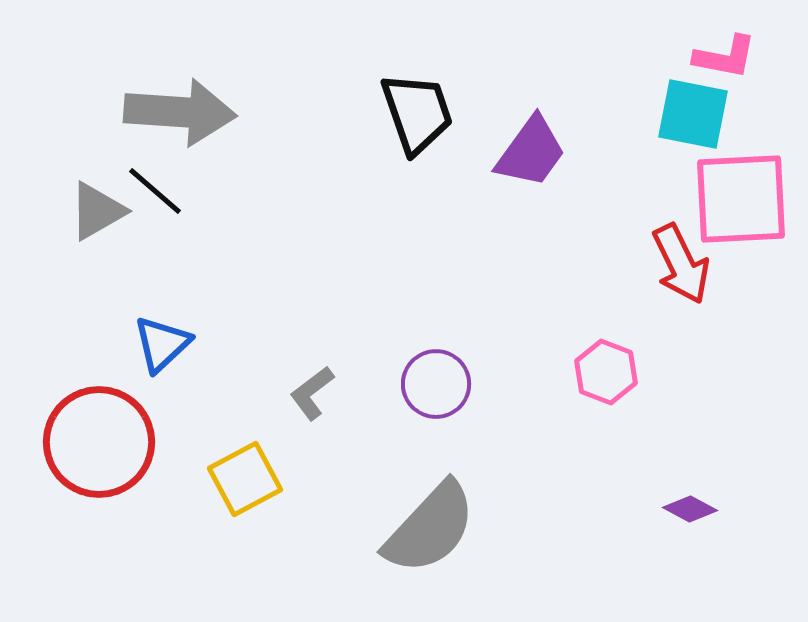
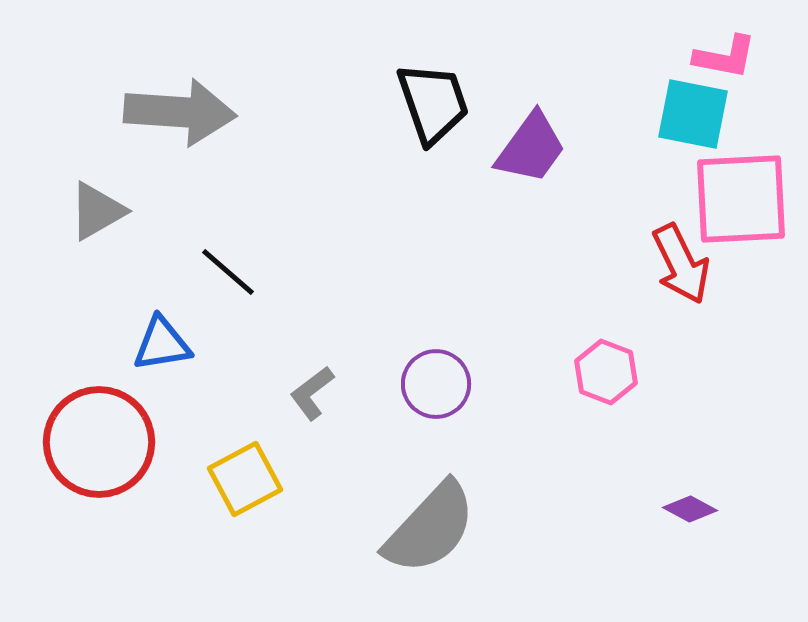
black trapezoid: moved 16 px right, 10 px up
purple trapezoid: moved 4 px up
black line: moved 73 px right, 81 px down
blue triangle: rotated 34 degrees clockwise
